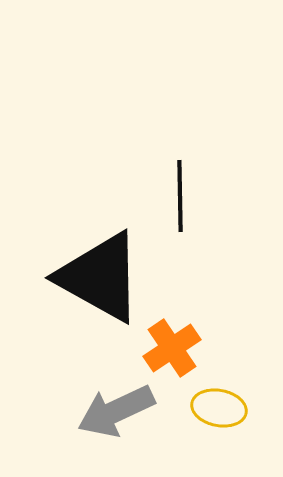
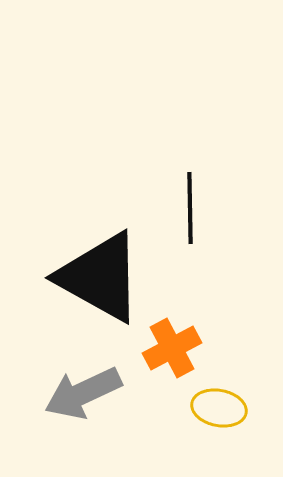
black line: moved 10 px right, 12 px down
orange cross: rotated 6 degrees clockwise
gray arrow: moved 33 px left, 18 px up
